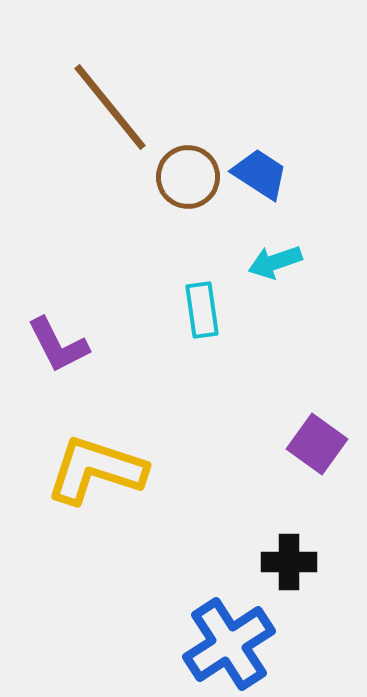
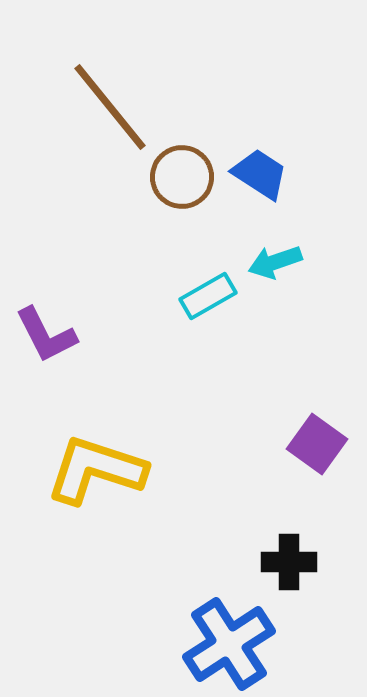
brown circle: moved 6 px left
cyan rectangle: moved 6 px right, 14 px up; rotated 68 degrees clockwise
purple L-shape: moved 12 px left, 10 px up
